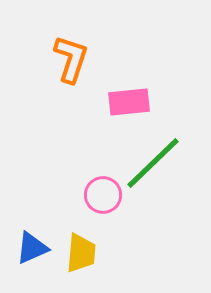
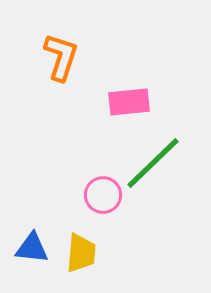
orange L-shape: moved 10 px left, 2 px up
blue triangle: rotated 30 degrees clockwise
